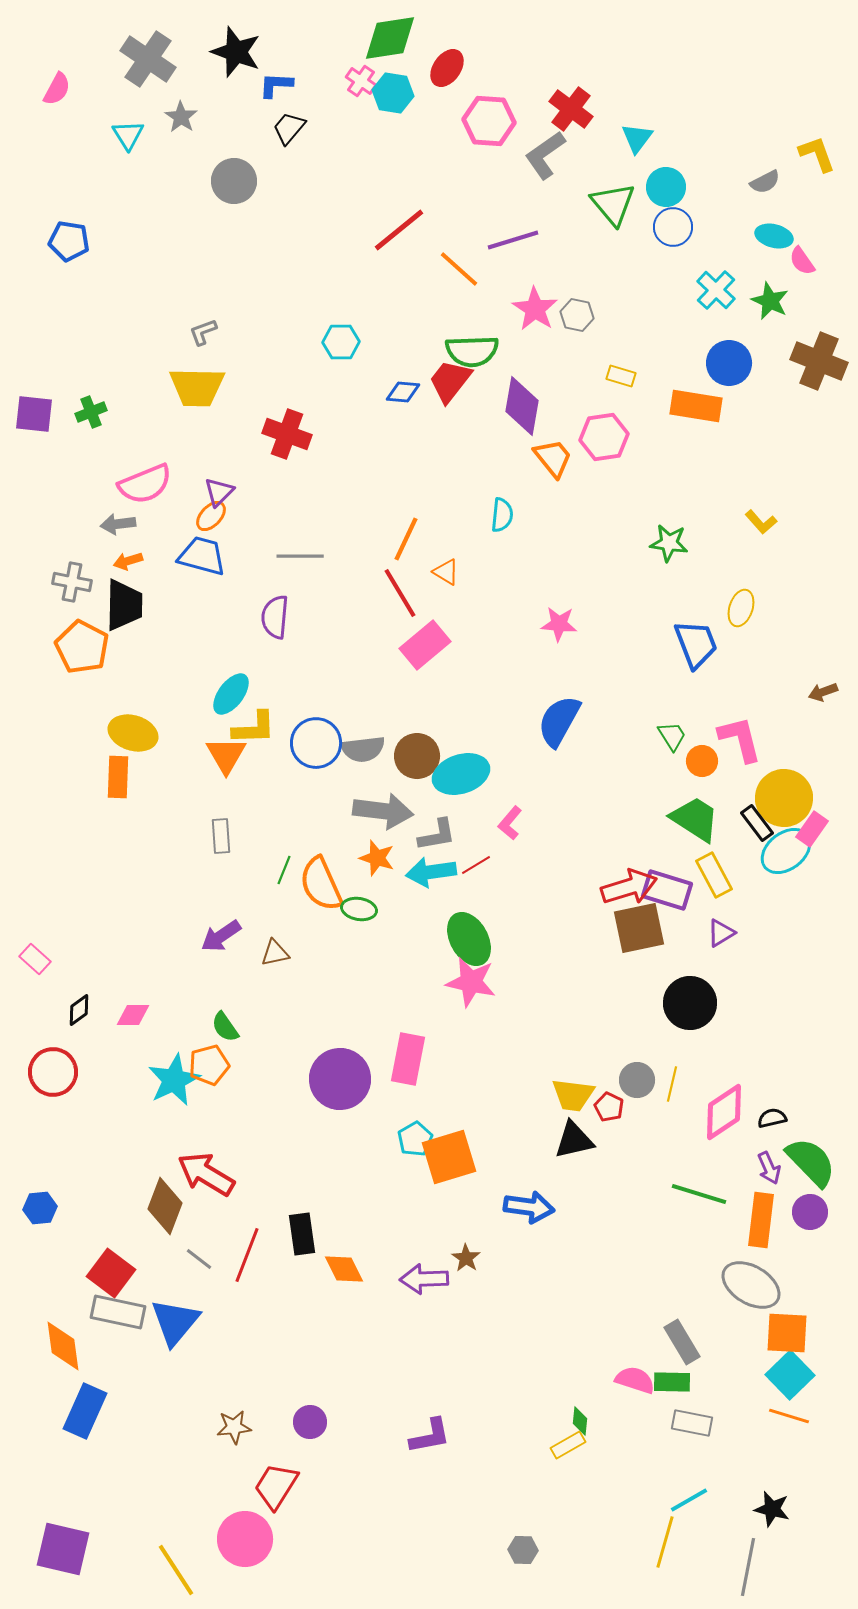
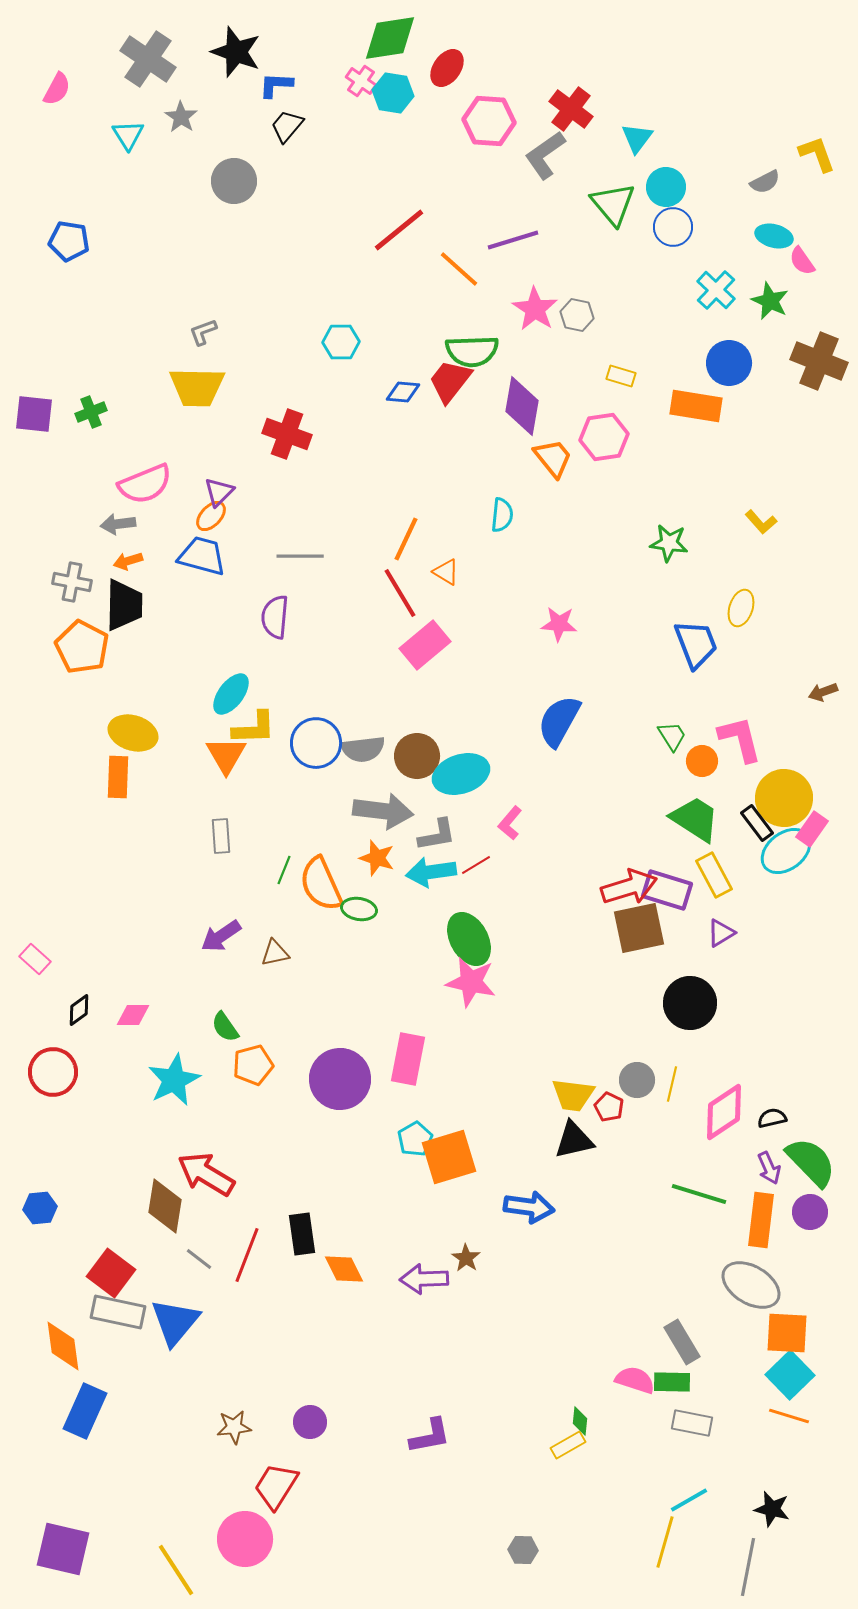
black trapezoid at (289, 128): moved 2 px left, 2 px up
orange pentagon at (209, 1065): moved 44 px right
brown diamond at (165, 1206): rotated 12 degrees counterclockwise
